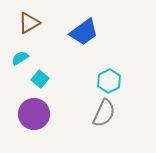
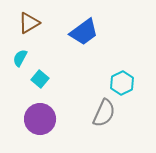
cyan semicircle: rotated 30 degrees counterclockwise
cyan hexagon: moved 13 px right, 2 px down
purple circle: moved 6 px right, 5 px down
